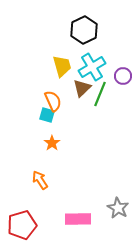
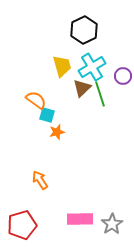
green line: rotated 40 degrees counterclockwise
orange semicircle: moved 17 px left, 1 px up; rotated 30 degrees counterclockwise
orange star: moved 5 px right, 11 px up; rotated 21 degrees clockwise
gray star: moved 6 px left, 16 px down; rotated 10 degrees clockwise
pink rectangle: moved 2 px right
